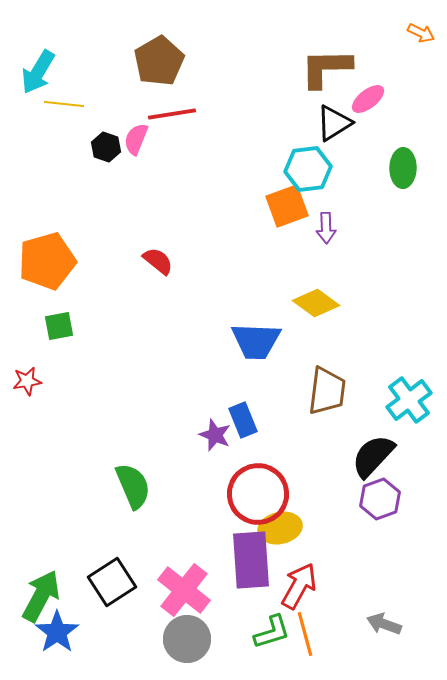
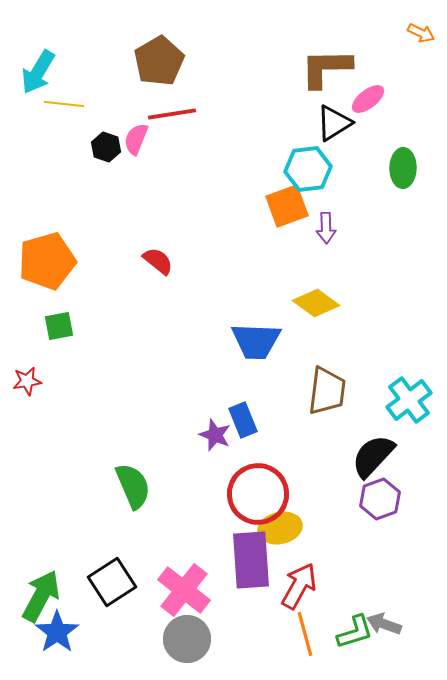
green L-shape: moved 83 px right
